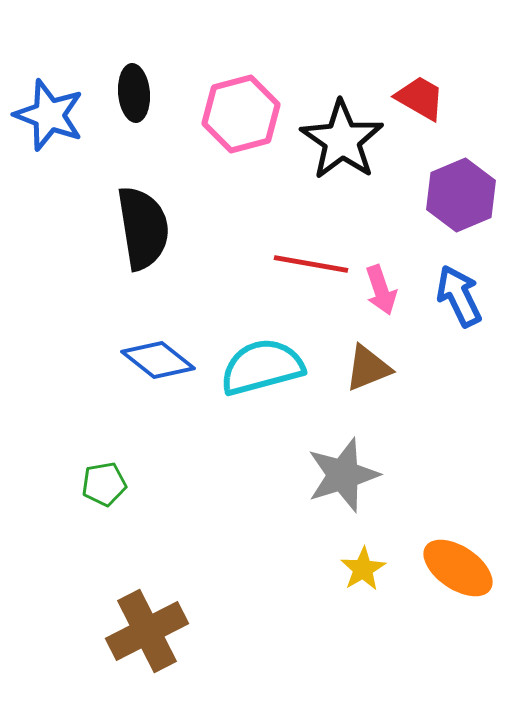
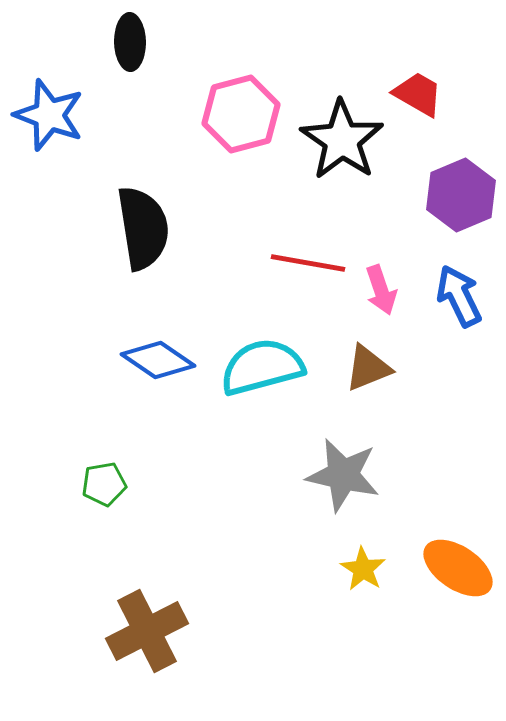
black ellipse: moved 4 px left, 51 px up; rotated 4 degrees clockwise
red trapezoid: moved 2 px left, 4 px up
red line: moved 3 px left, 1 px up
blue diamond: rotated 4 degrees counterclockwise
gray star: rotated 30 degrees clockwise
yellow star: rotated 9 degrees counterclockwise
